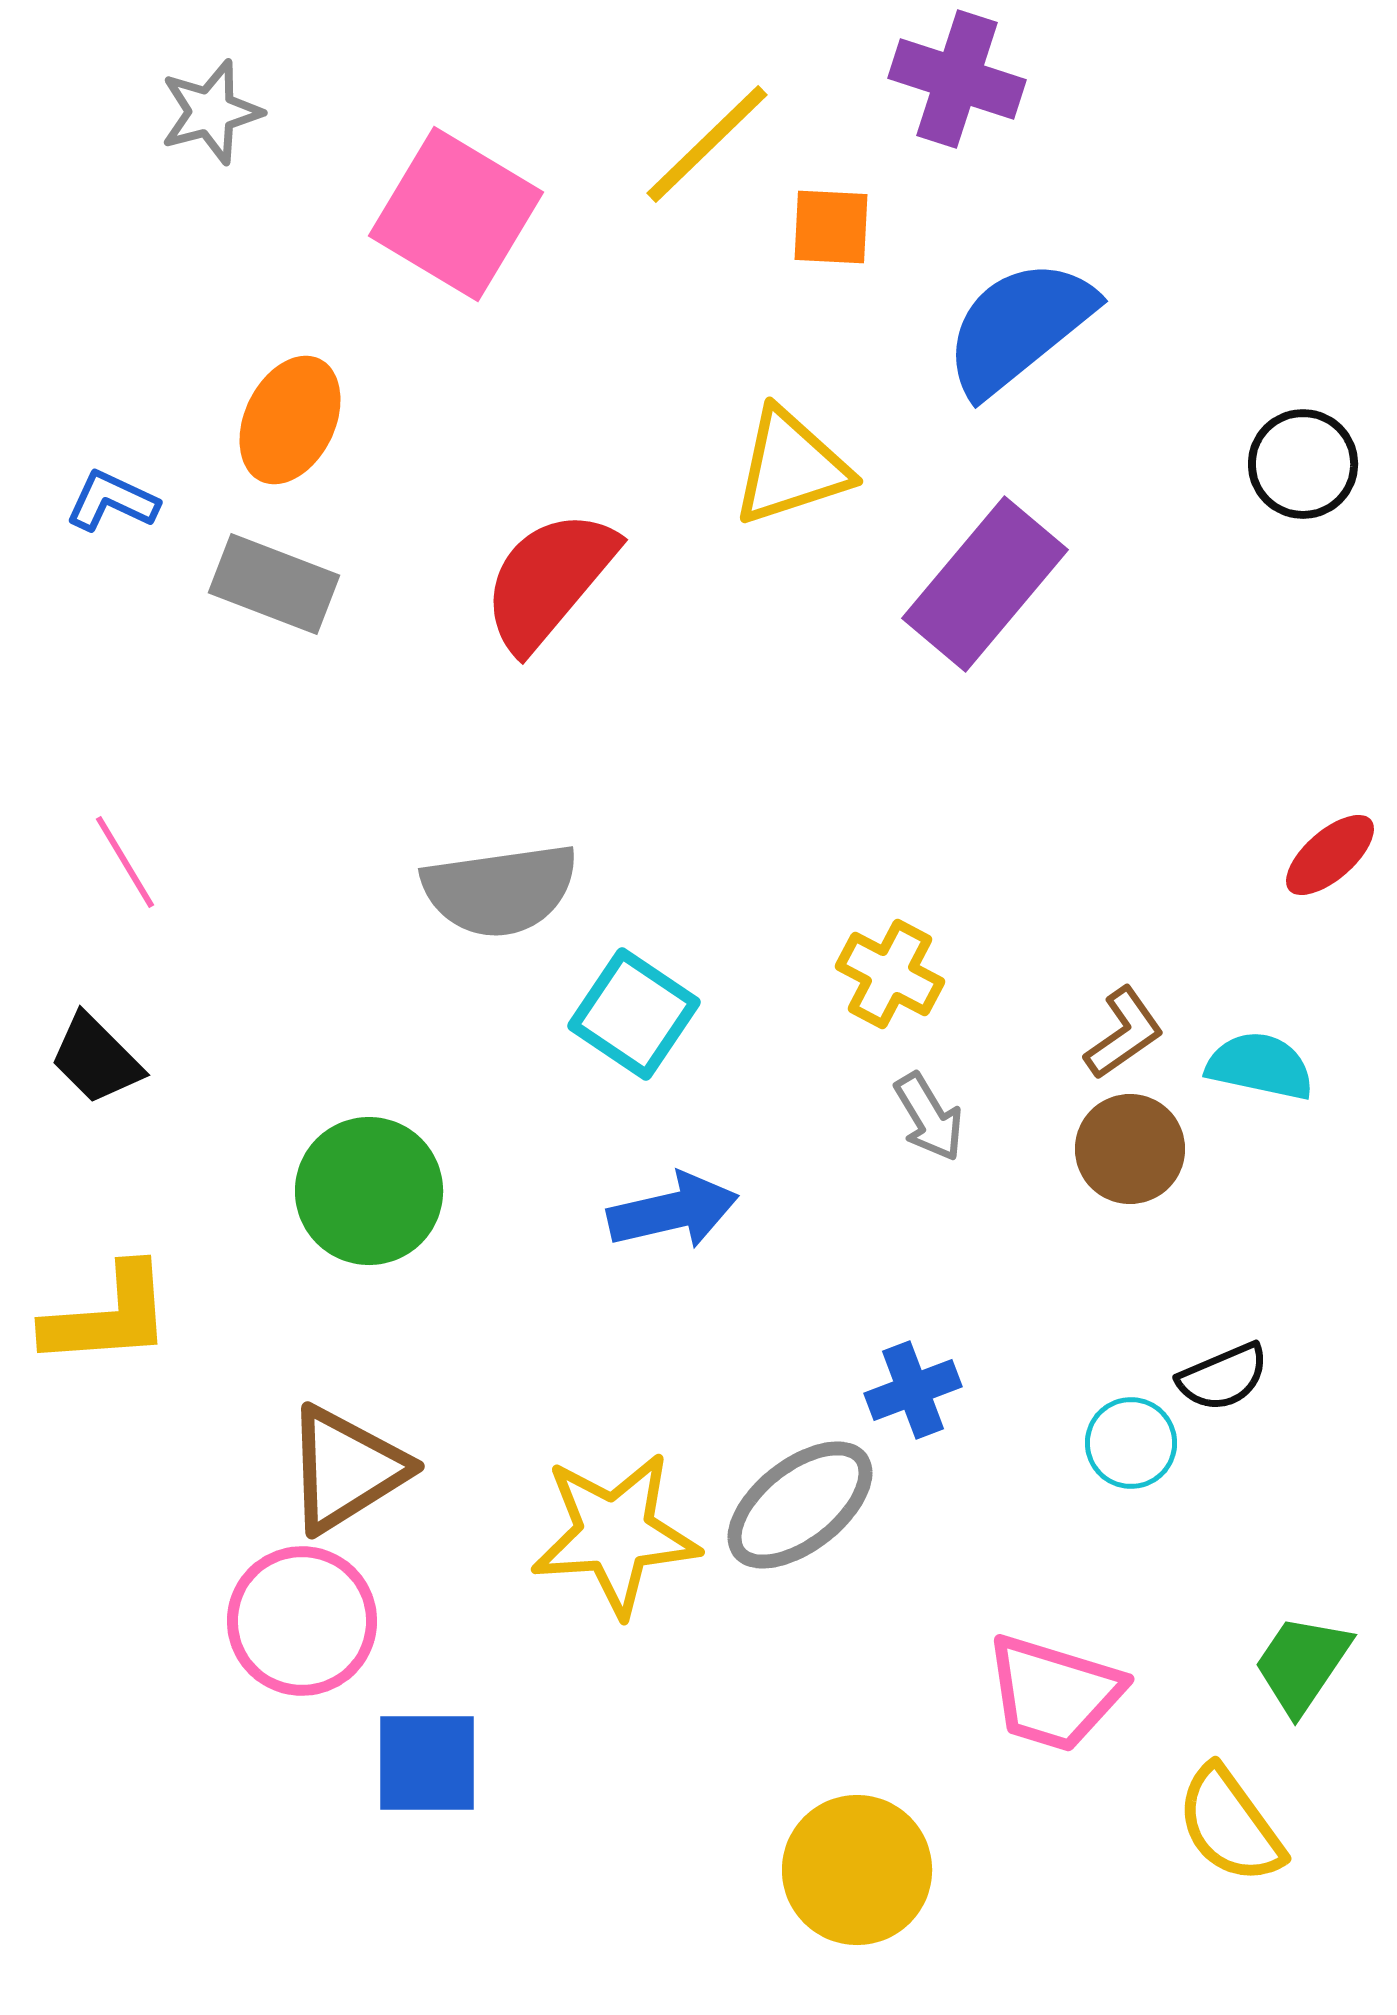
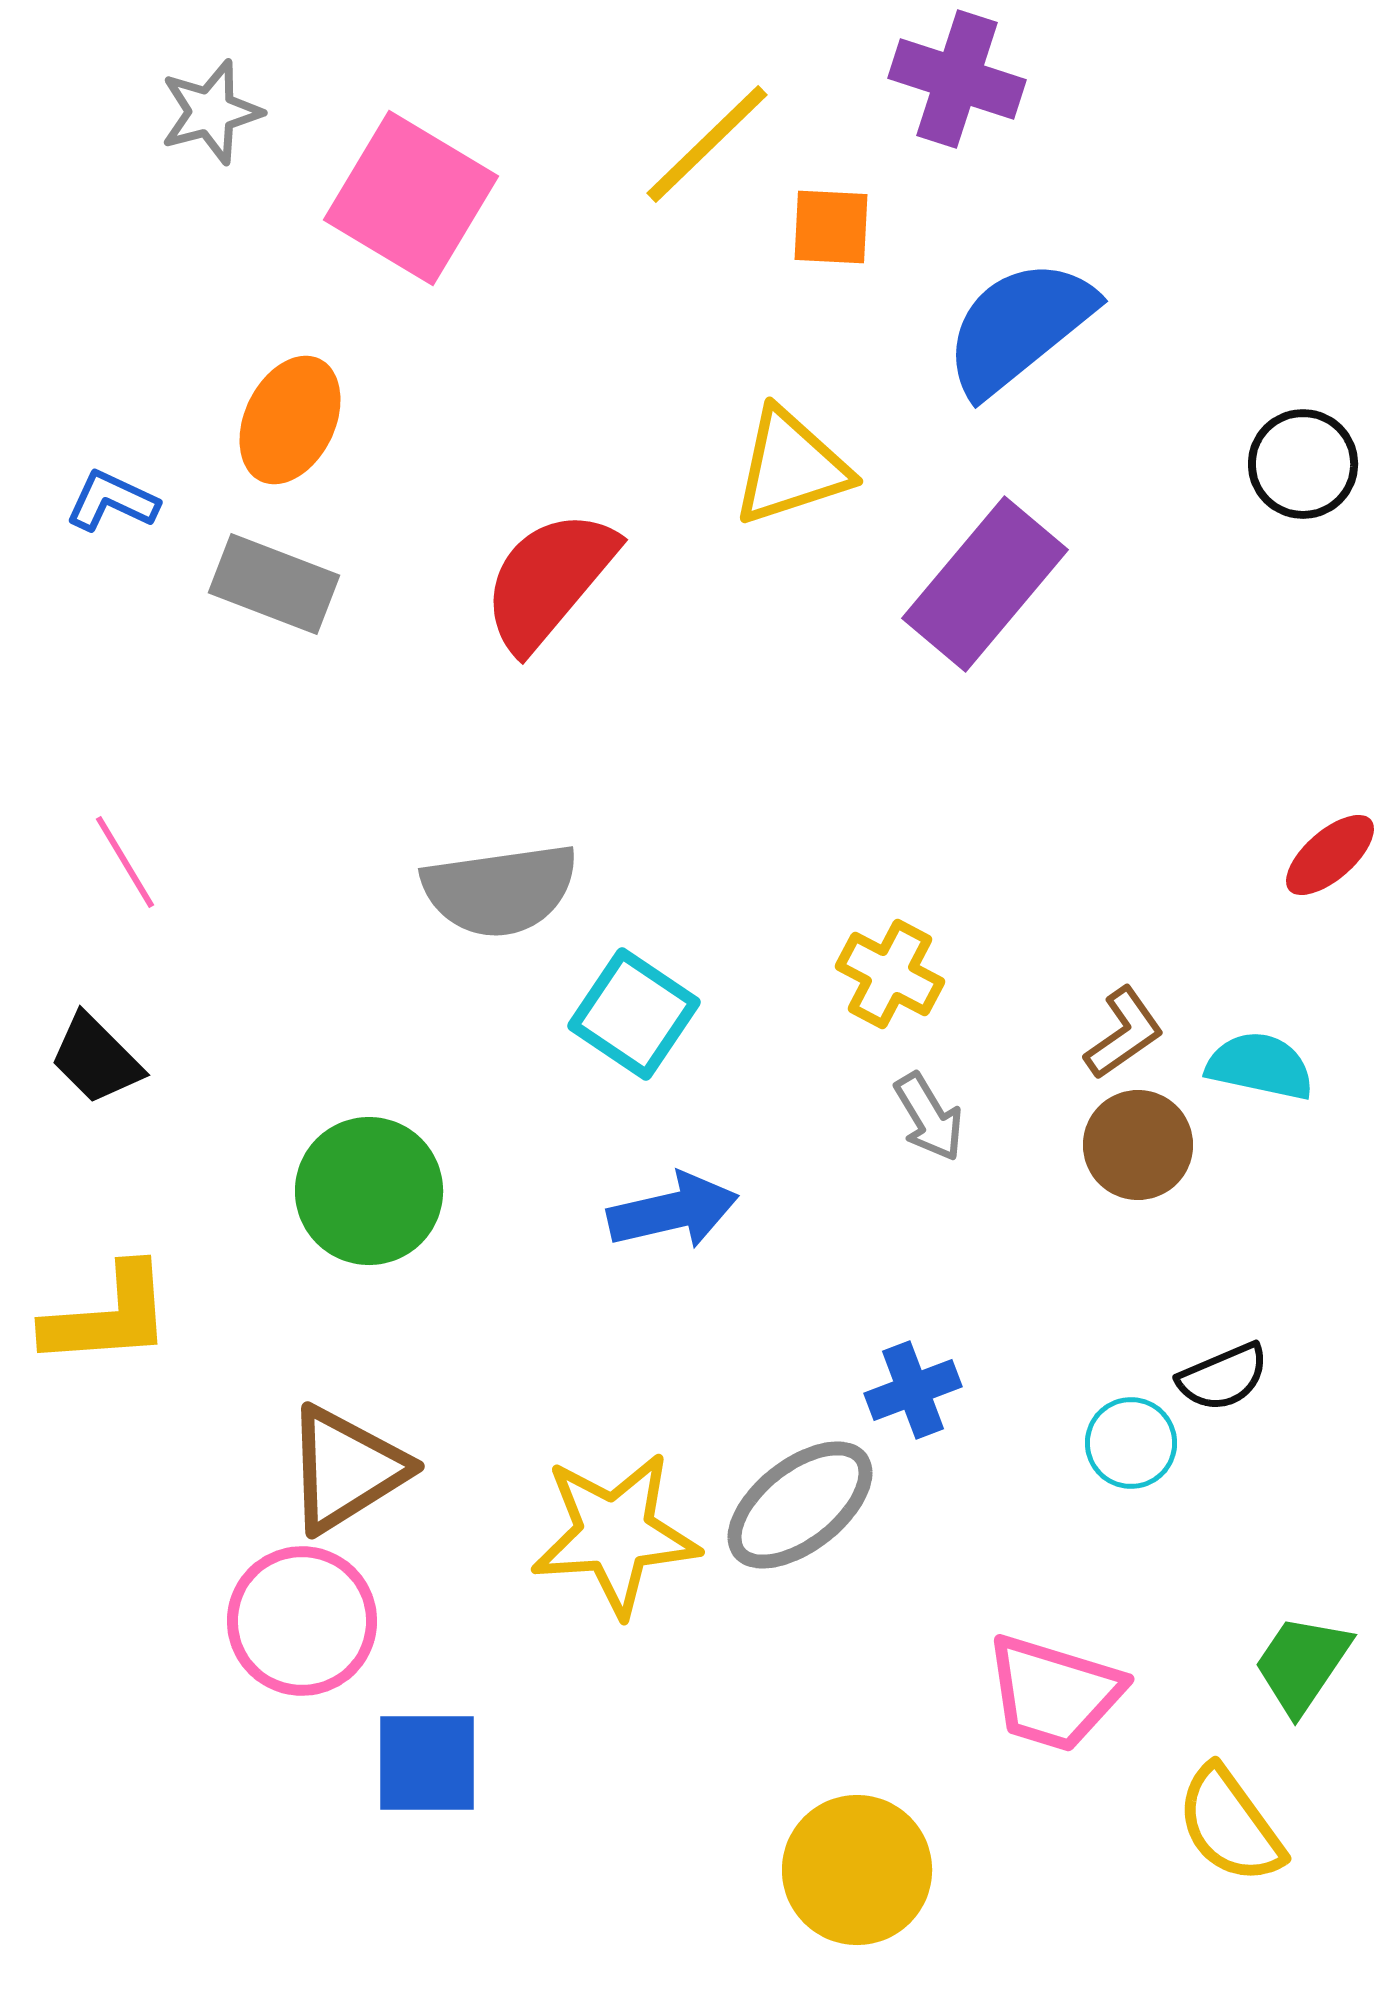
pink square: moved 45 px left, 16 px up
brown circle: moved 8 px right, 4 px up
